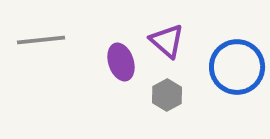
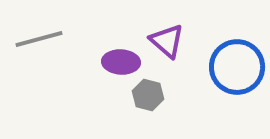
gray line: moved 2 px left, 1 px up; rotated 9 degrees counterclockwise
purple ellipse: rotated 69 degrees counterclockwise
gray hexagon: moved 19 px left; rotated 16 degrees counterclockwise
